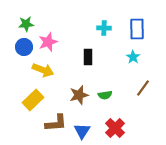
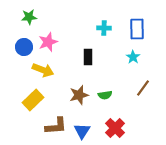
green star: moved 3 px right, 7 px up
brown L-shape: moved 3 px down
